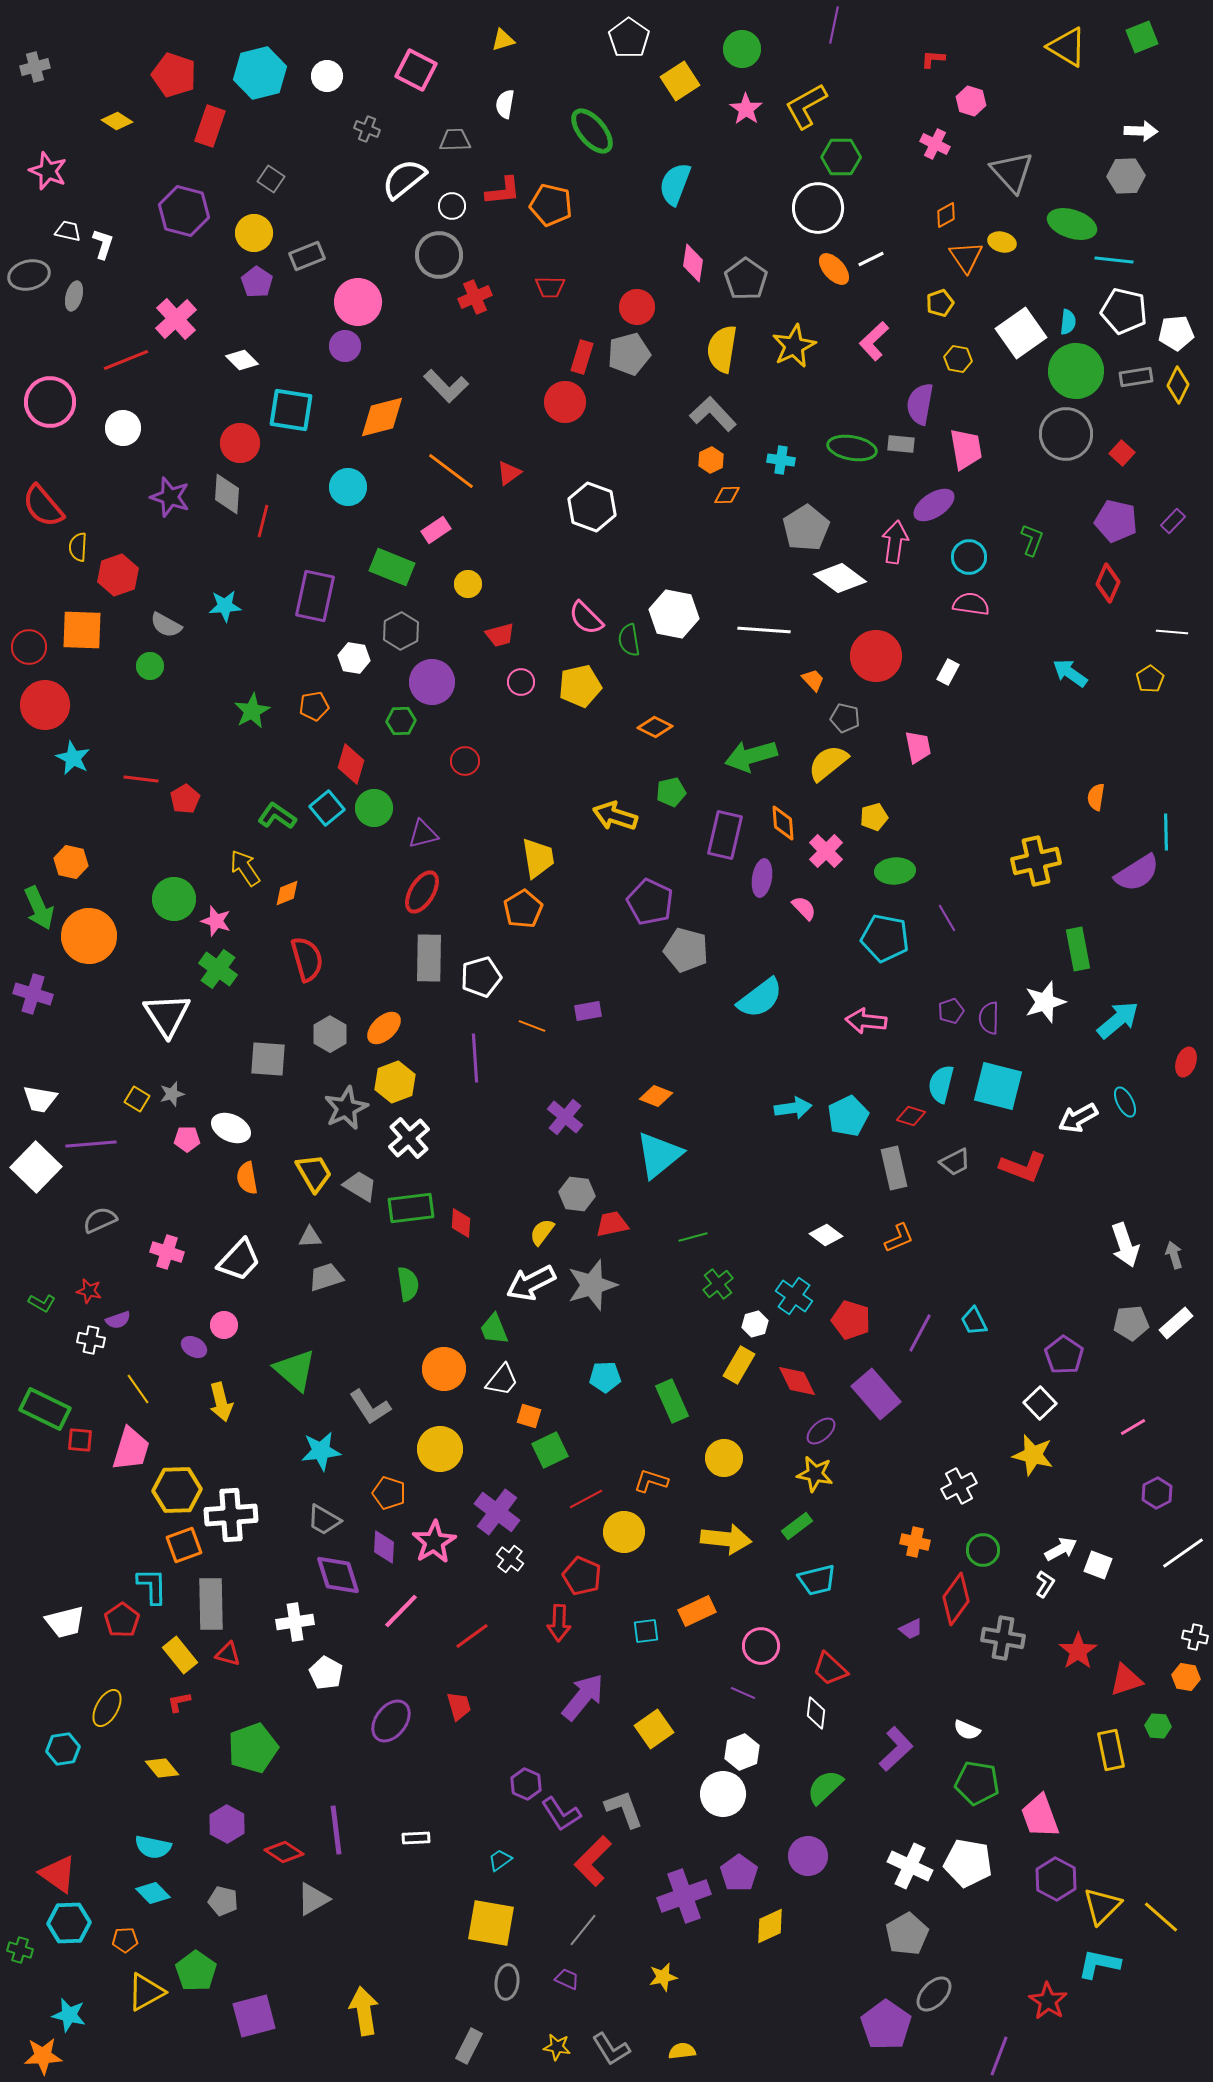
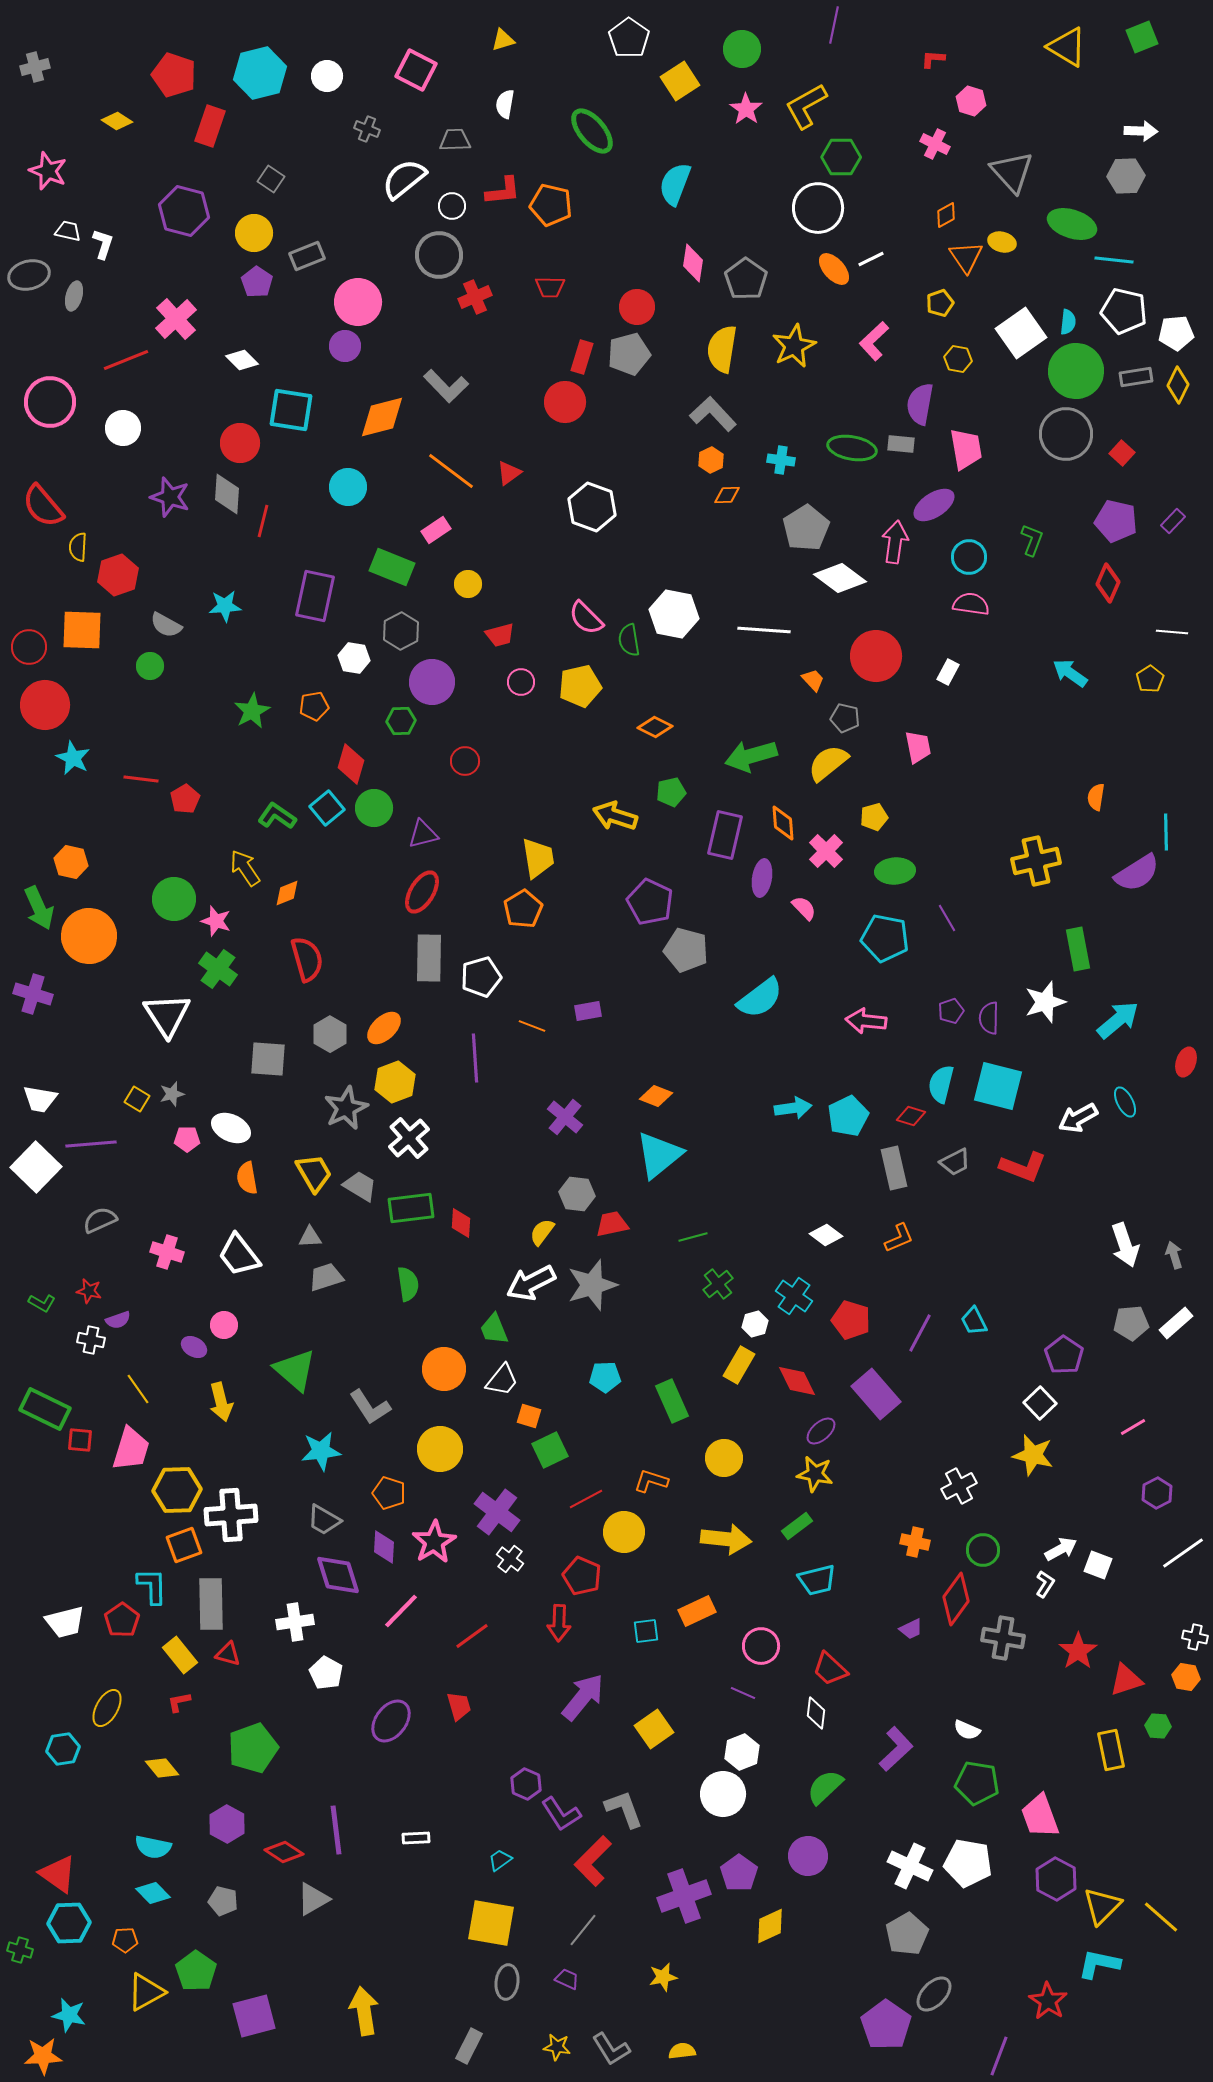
white trapezoid at (239, 1260): moved 5 px up; rotated 99 degrees clockwise
